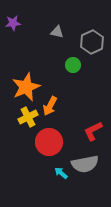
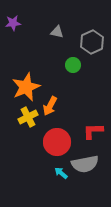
red L-shape: rotated 25 degrees clockwise
red circle: moved 8 px right
